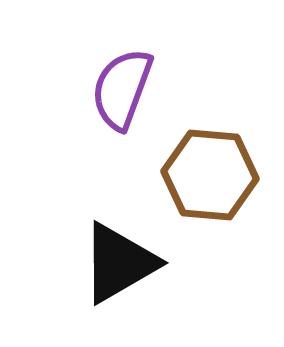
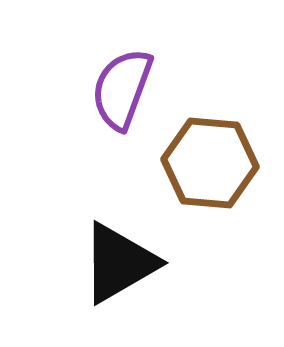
brown hexagon: moved 12 px up
